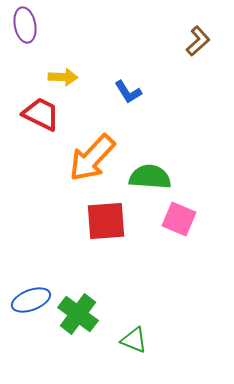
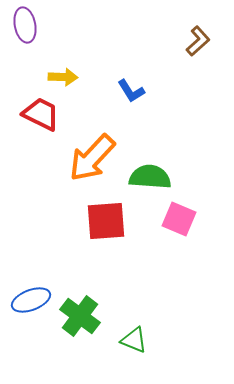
blue L-shape: moved 3 px right, 1 px up
green cross: moved 2 px right, 2 px down
